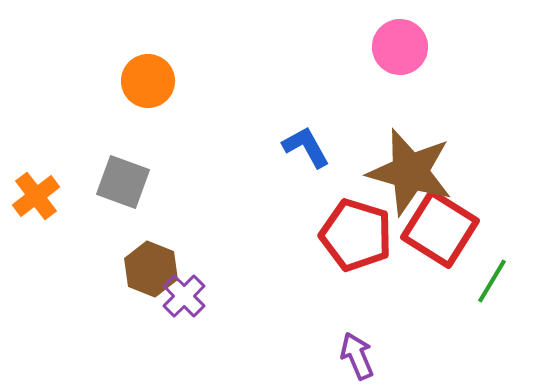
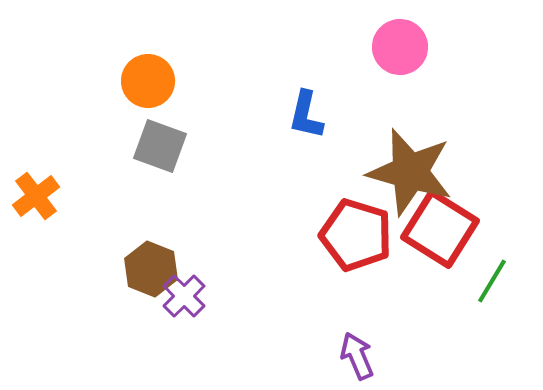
blue L-shape: moved 32 px up; rotated 138 degrees counterclockwise
gray square: moved 37 px right, 36 px up
